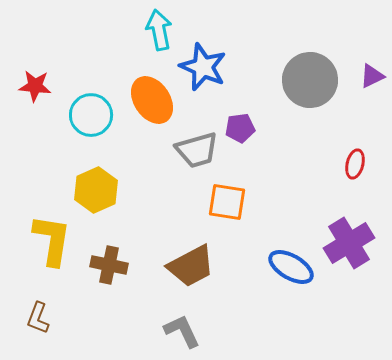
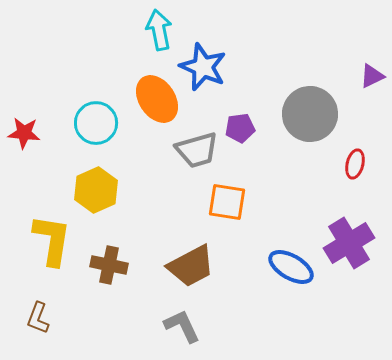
gray circle: moved 34 px down
red star: moved 11 px left, 47 px down
orange ellipse: moved 5 px right, 1 px up
cyan circle: moved 5 px right, 8 px down
gray L-shape: moved 5 px up
